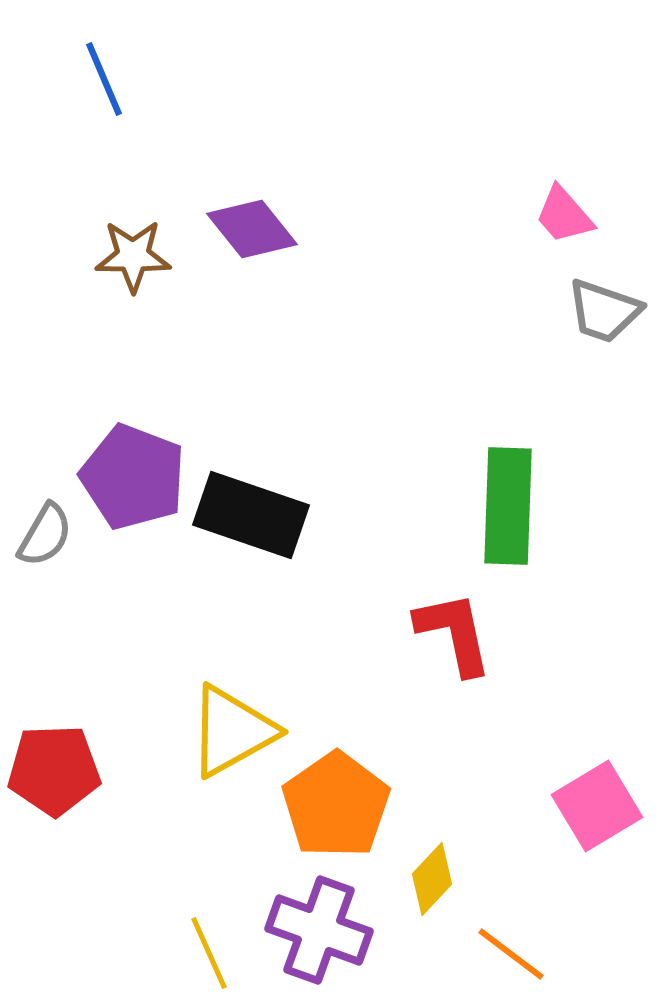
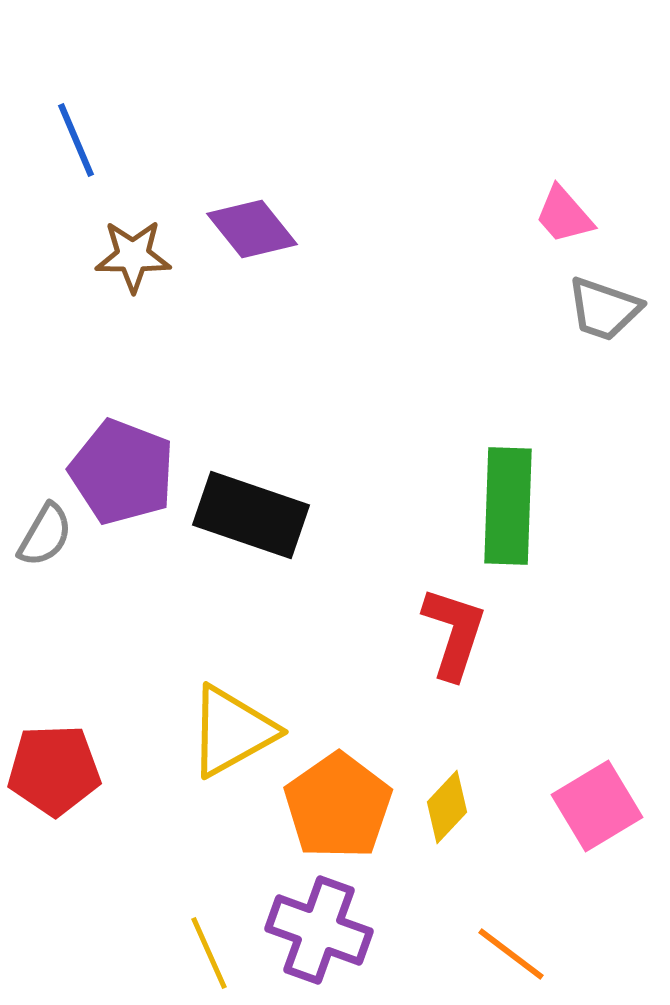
blue line: moved 28 px left, 61 px down
gray trapezoid: moved 2 px up
purple pentagon: moved 11 px left, 5 px up
red L-shape: rotated 30 degrees clockwise
orange pentagon: moved 2 px right, 1 px down
yellow diamond: moved 15 px right, 72 px up
